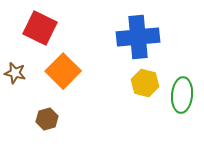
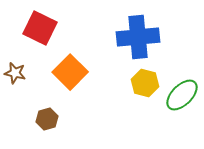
orange square: moved 7 px right, 1 px down
green ellipse: rotated 40 degrees clockwise
